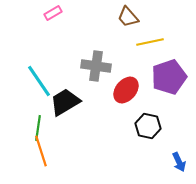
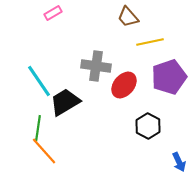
red ellipse: moved 2 px left, 5 px up
black hexagon: rotated 15 degrees clockwise
orange line: moved 3 px right; rotated 24 degrees counterclockwise
